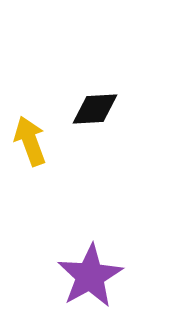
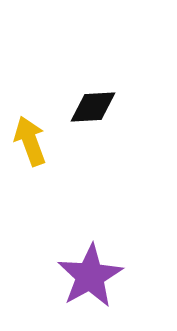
black diamond: moved 2 px left, 2 px up
